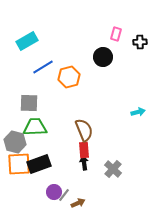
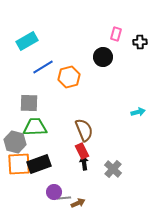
red rectangle: moved 2 px left, 1 px down; rotated 21 degrees counterclockwise
gray line: moved 3 px down; rotated 48 degrees clockwise
